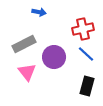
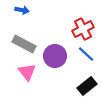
blue arrow: moved 17 px left, 2 px up
red cross: rotated 15 degrees counterclockwise
gray rectangle: rotated 55 degrees clockwise
purple circle: moved 1 px right, 1 px up
black rectangle: rotated 36 degrees clockwise
